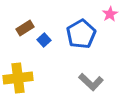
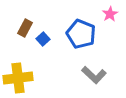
brown rectangle: rotated 30 degrees counterclockwise
blue pentagon: rotated 20 degrees counterclockwise
blue square: moved 1 px left, 1 px up
gray L-shape: moved 3 px right, 7 px up
